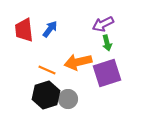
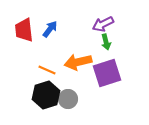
green arrow: moved 1 px left, 1 px up
